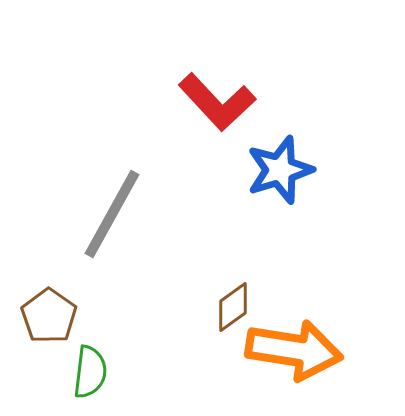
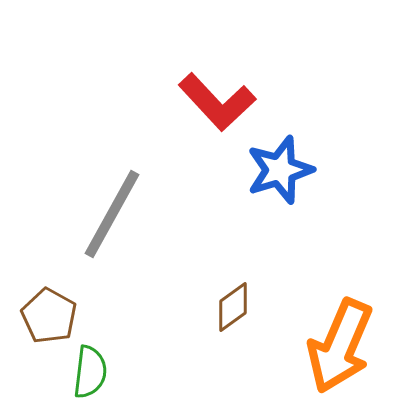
brown pentagon: rotated 6 degrees counterclockwise
orange arrow: moved 46 px right, 4 px up; rotated 104 degrees clockwise
